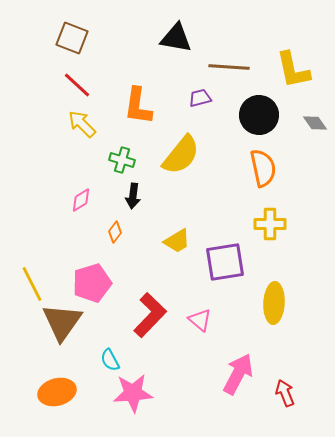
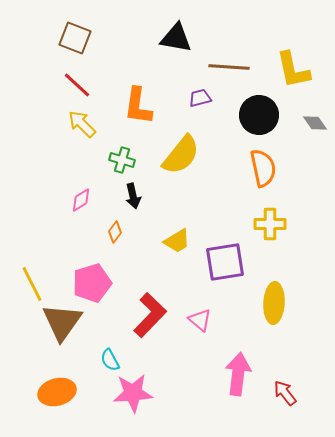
brown square: moved 3 px right
black arrow: rotated 20 degrees counterclockwise
pink arrow: rotated 21 degrees counterclockwise
red arrow: rotated 16 degrees counterclockwise
